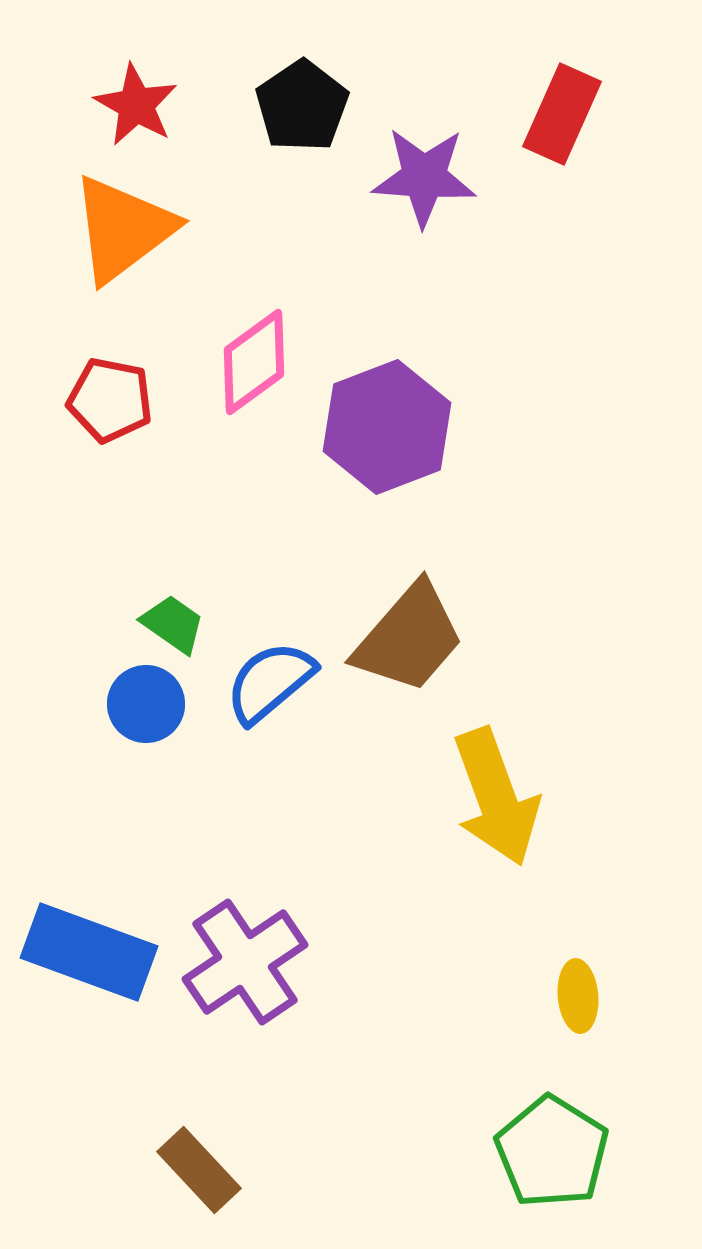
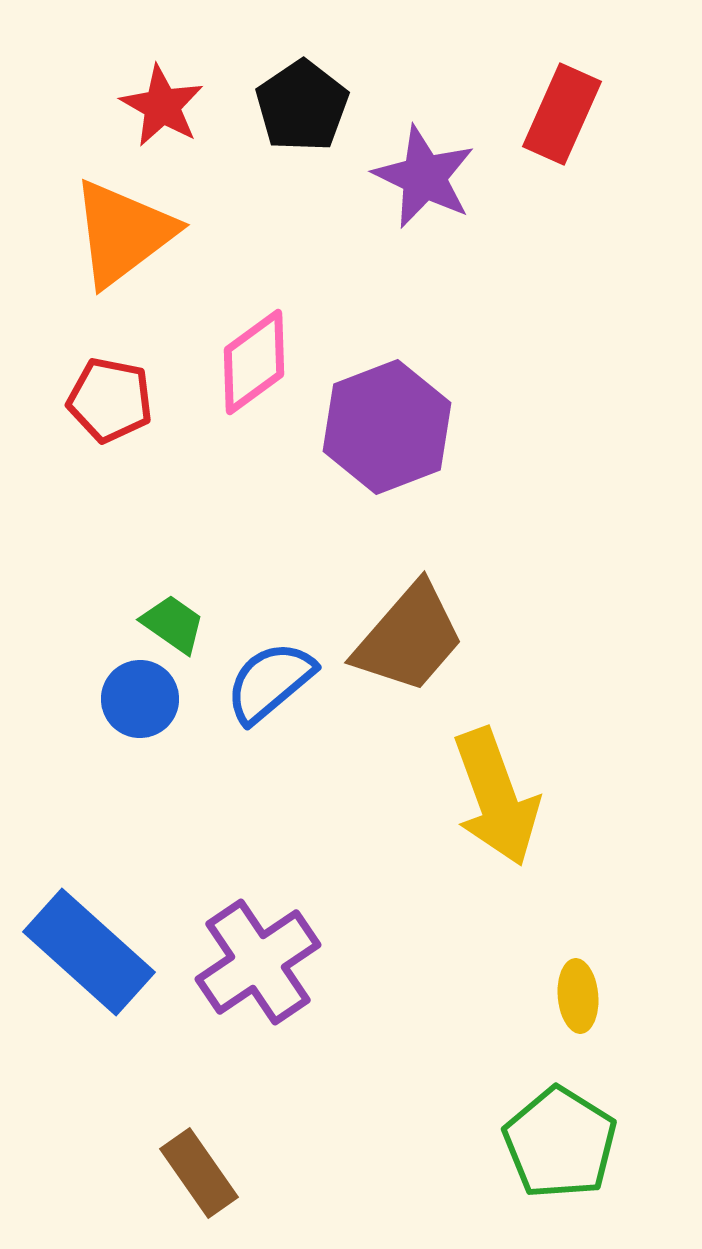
red star: moved 26 px right, 1 px down
purple star: rotated 22 degrees clockwise
orange triangle: moved 4 px down
blue circle: moved 6 px left, 5 px up
blue rectangle: rotated 22 degrees clockwise
purple cross: moved 13 px right
green pentagon: moved 8 px right, 9 px up
brown rectangle: moved 3 px down; rotated 8 degrees clockwise
